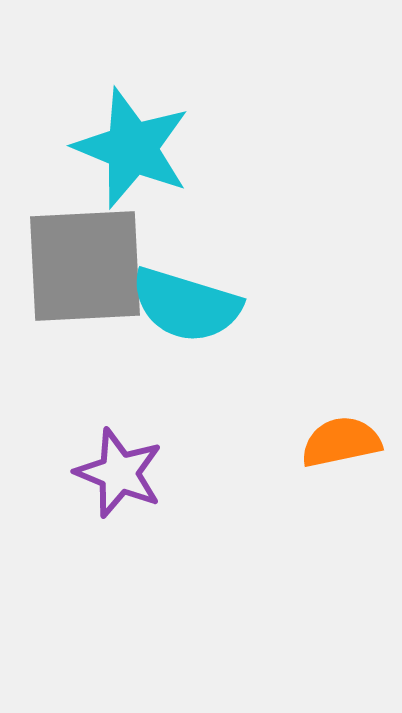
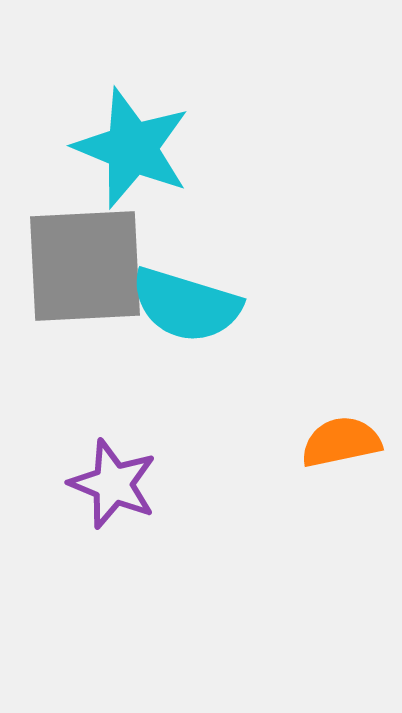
purple star: moved 6 px left, 11 px down
